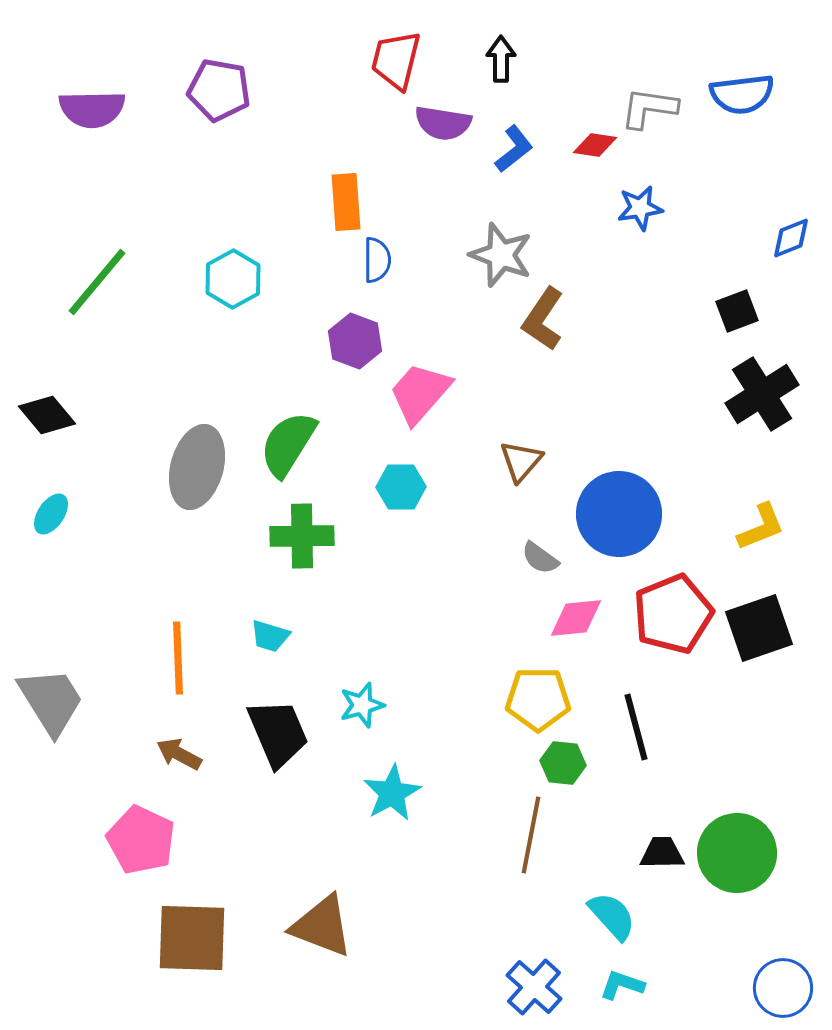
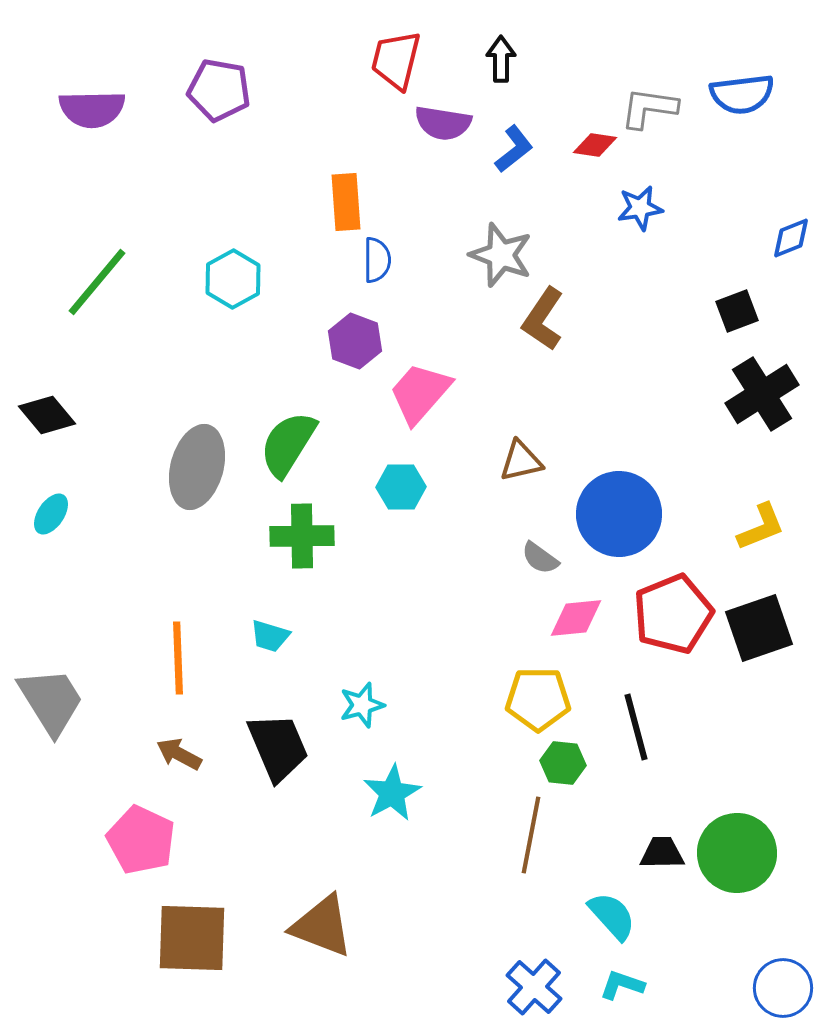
brown triangle at (521, 461): rotated 36 degrees clockwise
black trapezoid at (278, 733): moved 14 px down
